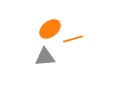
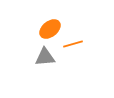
orange line: moved 5 px down
